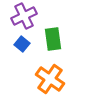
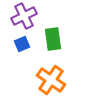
blue square: rotated 28 degrees clockwise
orange cross: moved 1 px right, 1 px down
